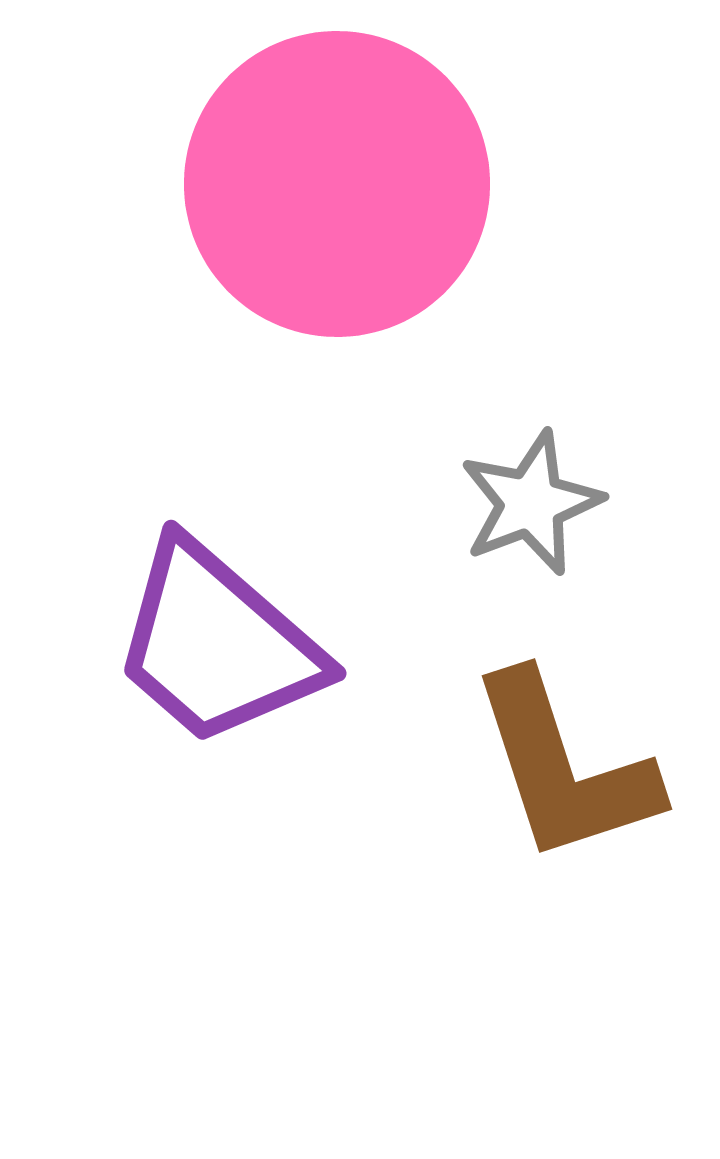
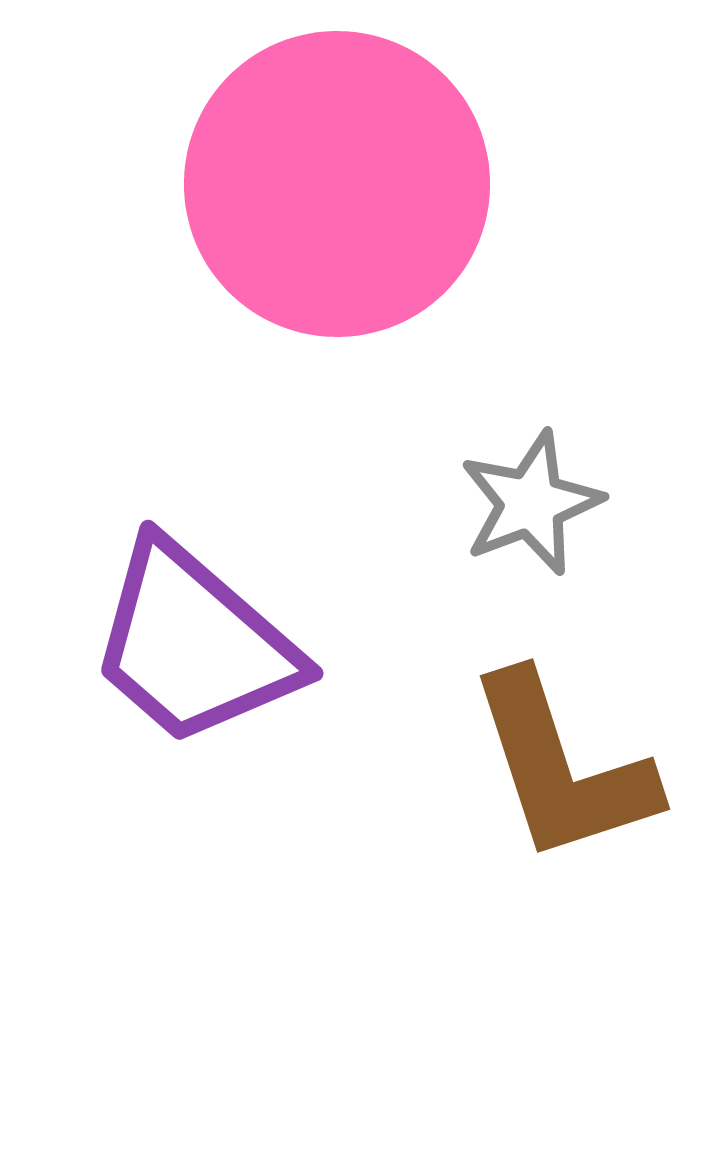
purple trapezoid: moved 23 px left
brown L-shape: moved 2 px left
